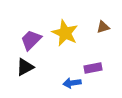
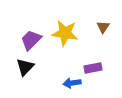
brown triangle: rotated 40 degrees counterclockwise
yellow star: rotated 16 degrees counterclockwise
black triangle: rotated 18 degrees counterclockwise
